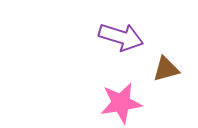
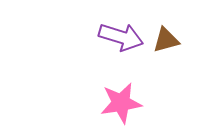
brown triangle: moved 29 px up
